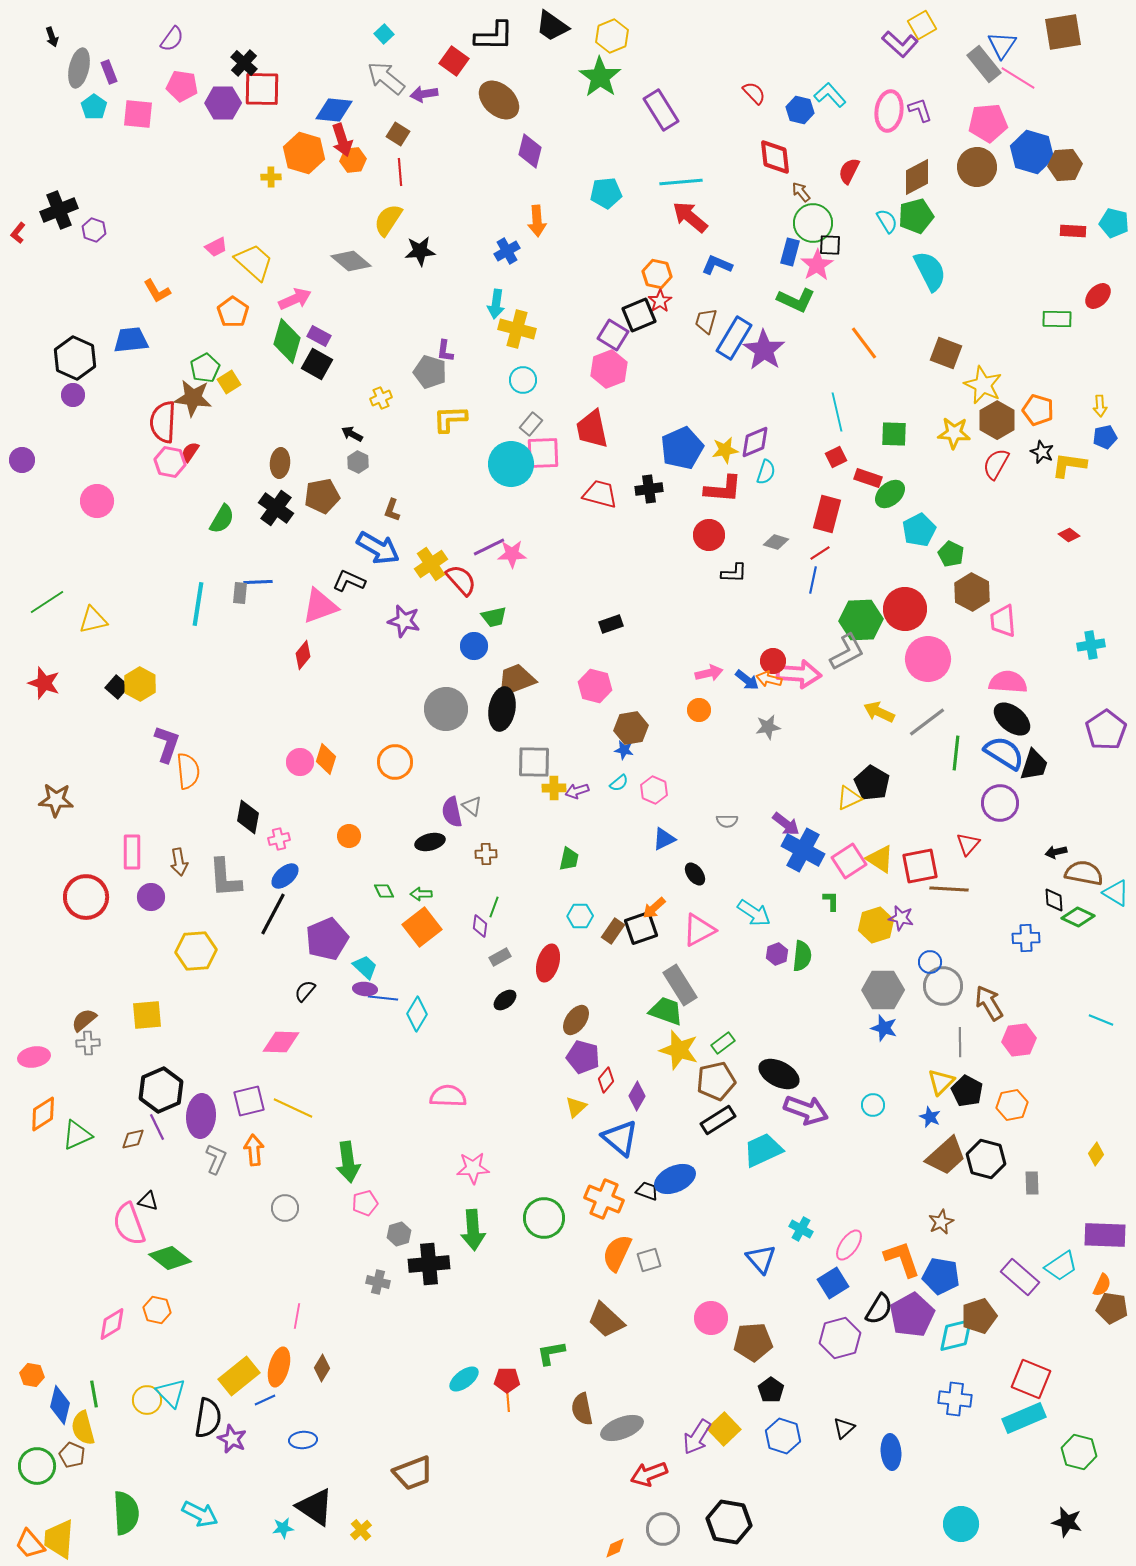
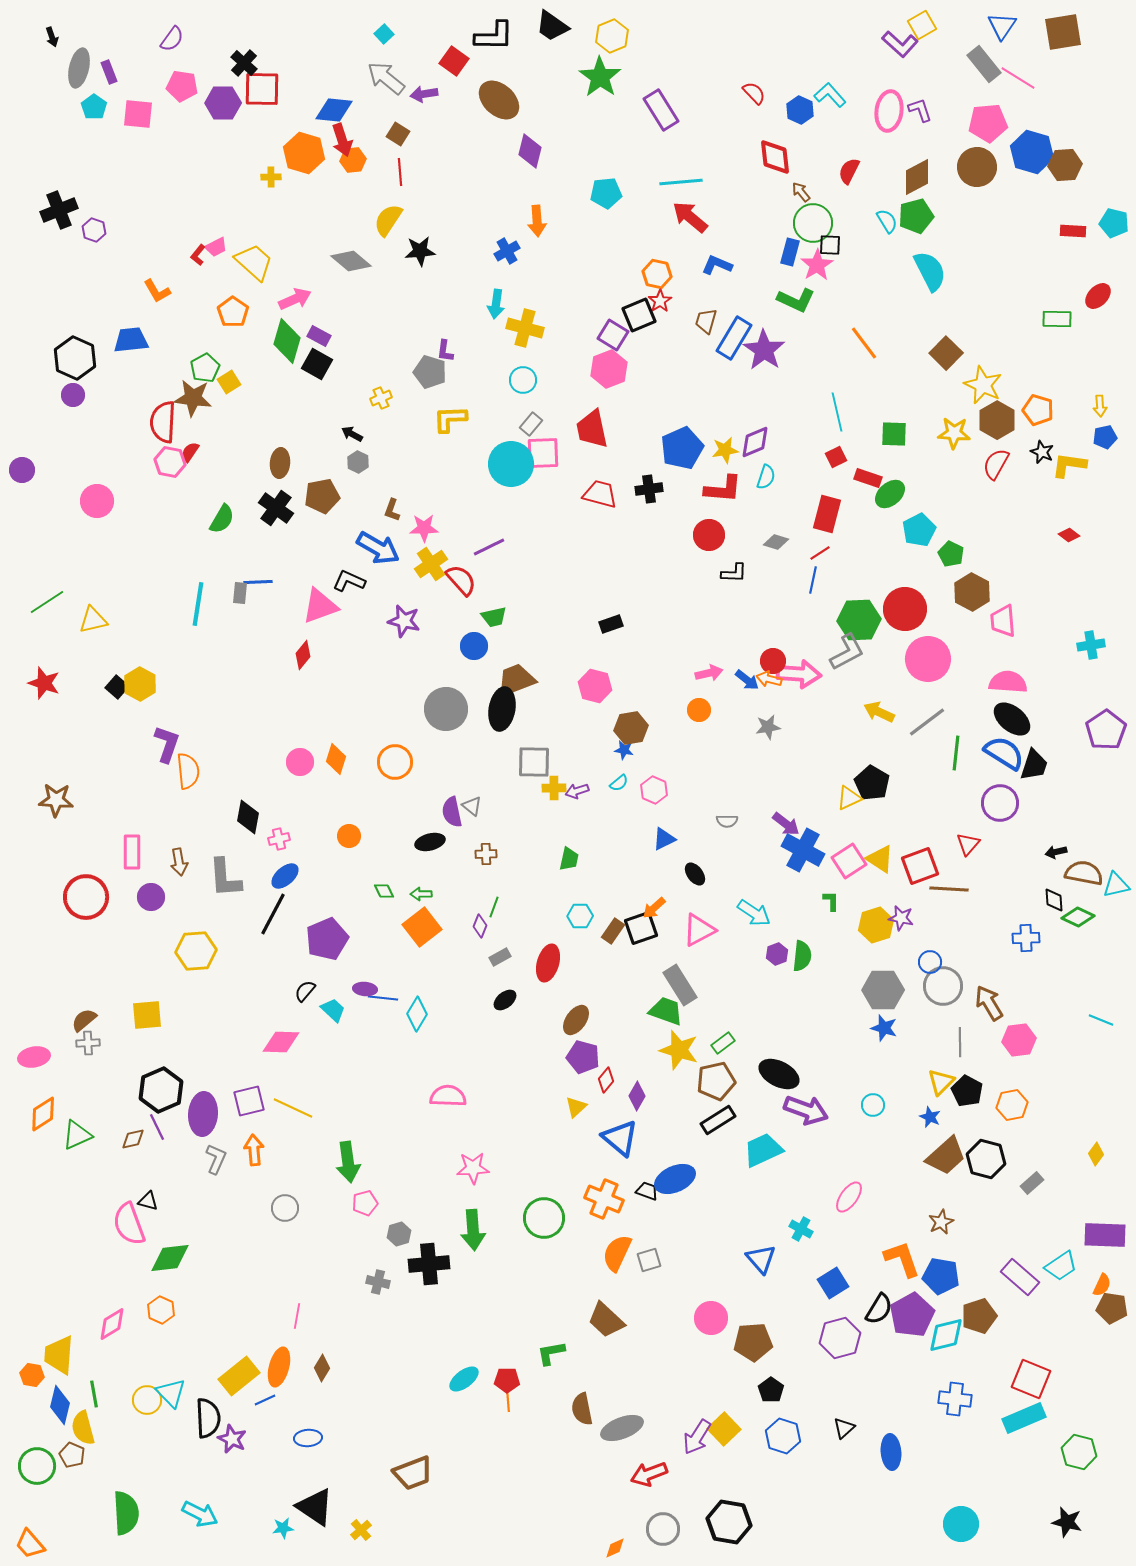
blue triangle at (1002, 45): moved 19 px up
blue hexagon at (800, 110): rotated 12 degrees clockwise
red L-shape at (18, 233): moved 180 px right, 22 px down
yellow cross at (517, 329): moved 8 px right, 1 px up
brown square at (946, 353): rotated 24 degrees clockwise
purple circle at (22, 460): moved 10 px down
cyan semicircle at (766, 472): moved 5 px down
pink star at (512, 554): moved 88 px left, 26 px up
green hexagon at (861, 620): moved 2 px left
orange diamond at (326, 759): moved 10 px right
red square at (920, 866): rotated 9 degrees counterclockwise
cyan triangle at (1116, 893): moved 8 px up; rotated 44 degrees counterclockwise
purple diamond at (480, 926): rotated 15 degrees clockwise
cyan trapezoid at (365, 967): moved 32 px left, 43 px down
purple ellipse at (201, 1116): moved 2 px right, 2 px up
gray rectangle at (1032, 1183): rotated 50 degrees clockwise
pink ellipse at (849, 1245): moved 48 px up
green diamond at (170, 1258): rotated 45 degrees counterclockwise
orange hexagon at (157, 1310): moved 4 px right; rotated 12 degrees clockwise
cyan diamond at (956, 1335): moved 10 px left
black semicircle at (208, 1418): rotated 12 degrees counterclockwise
blue ellipse at (303, 1440): moved 5 px right, 2 px up
yellow trapezoid at (59, 1539): moved 184 px up
